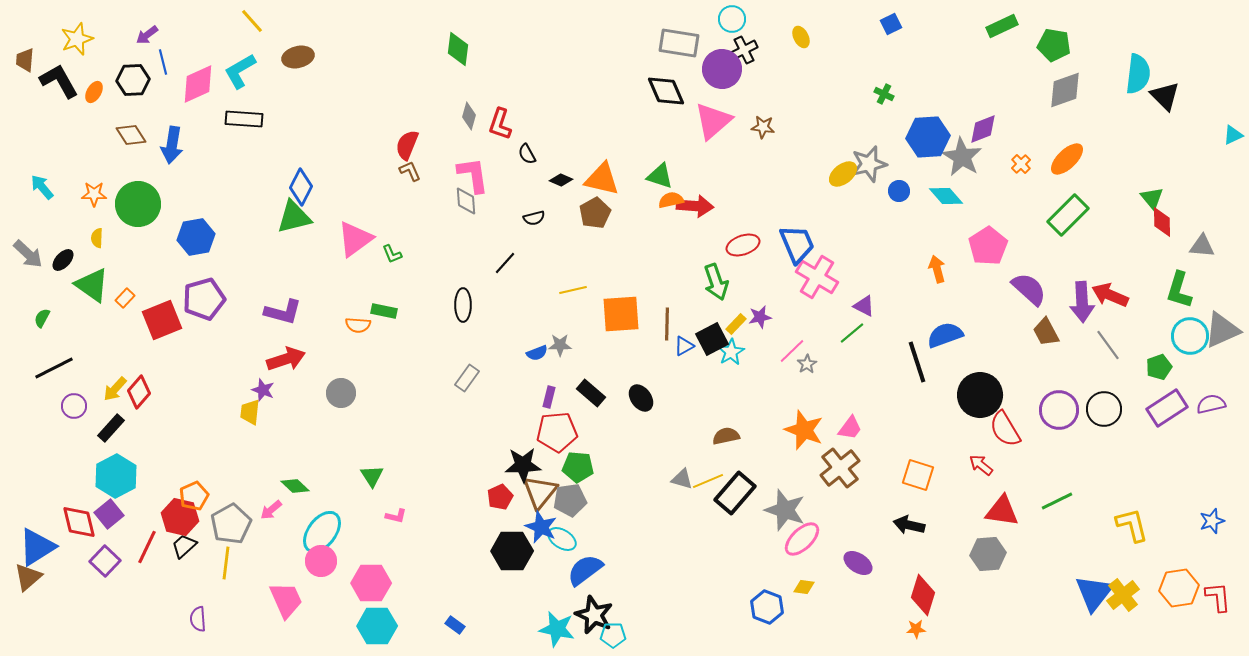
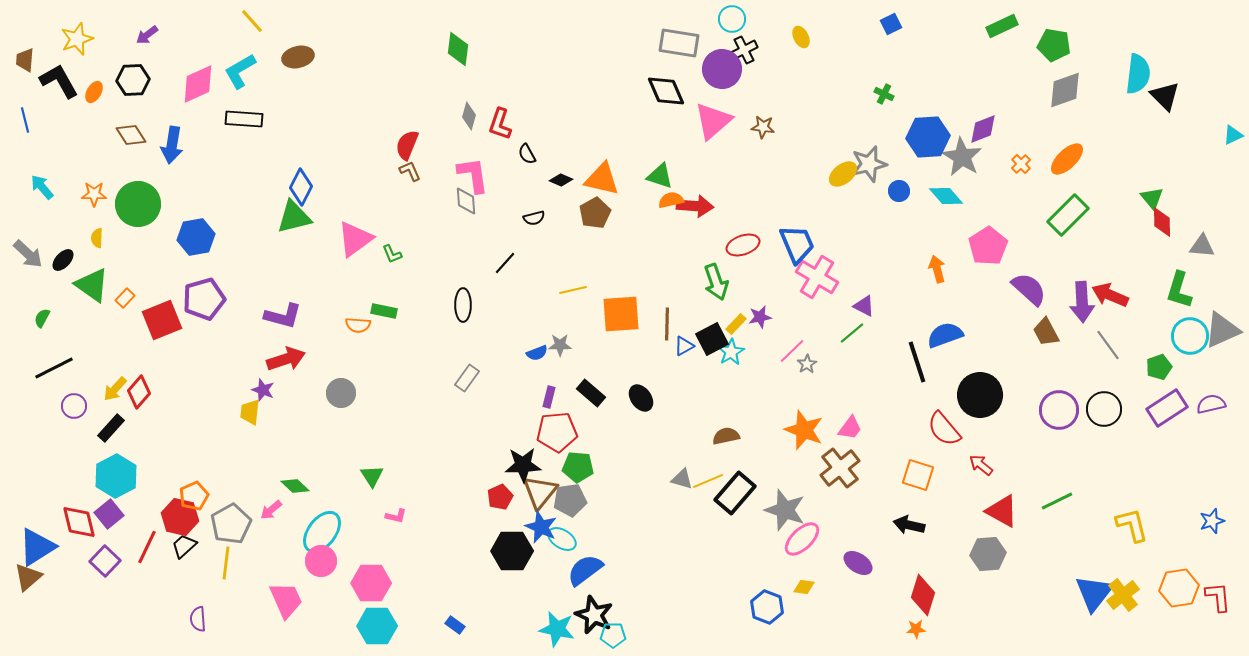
blue line at (163, 62): moved 138 px left, 58 px down
purple L-shape at (283, 312): moved 4 px down
red semicircle at (1005, 429): moved 61 px left; rotated 9 degrees counterclockwise
red triangle at (1002, 511): rotated 21 degrees clockwise
